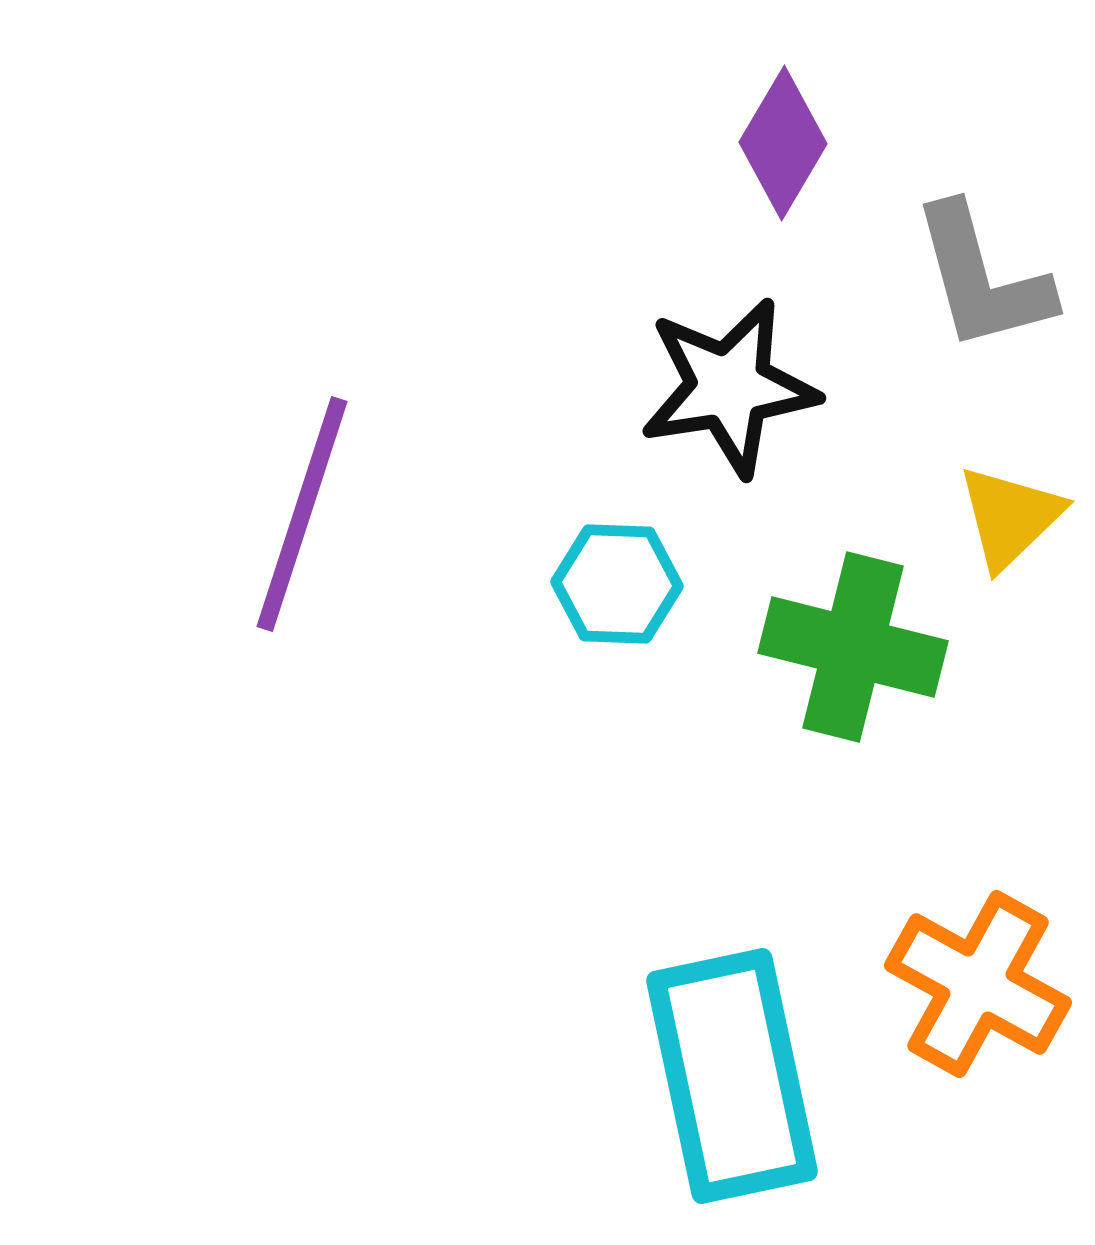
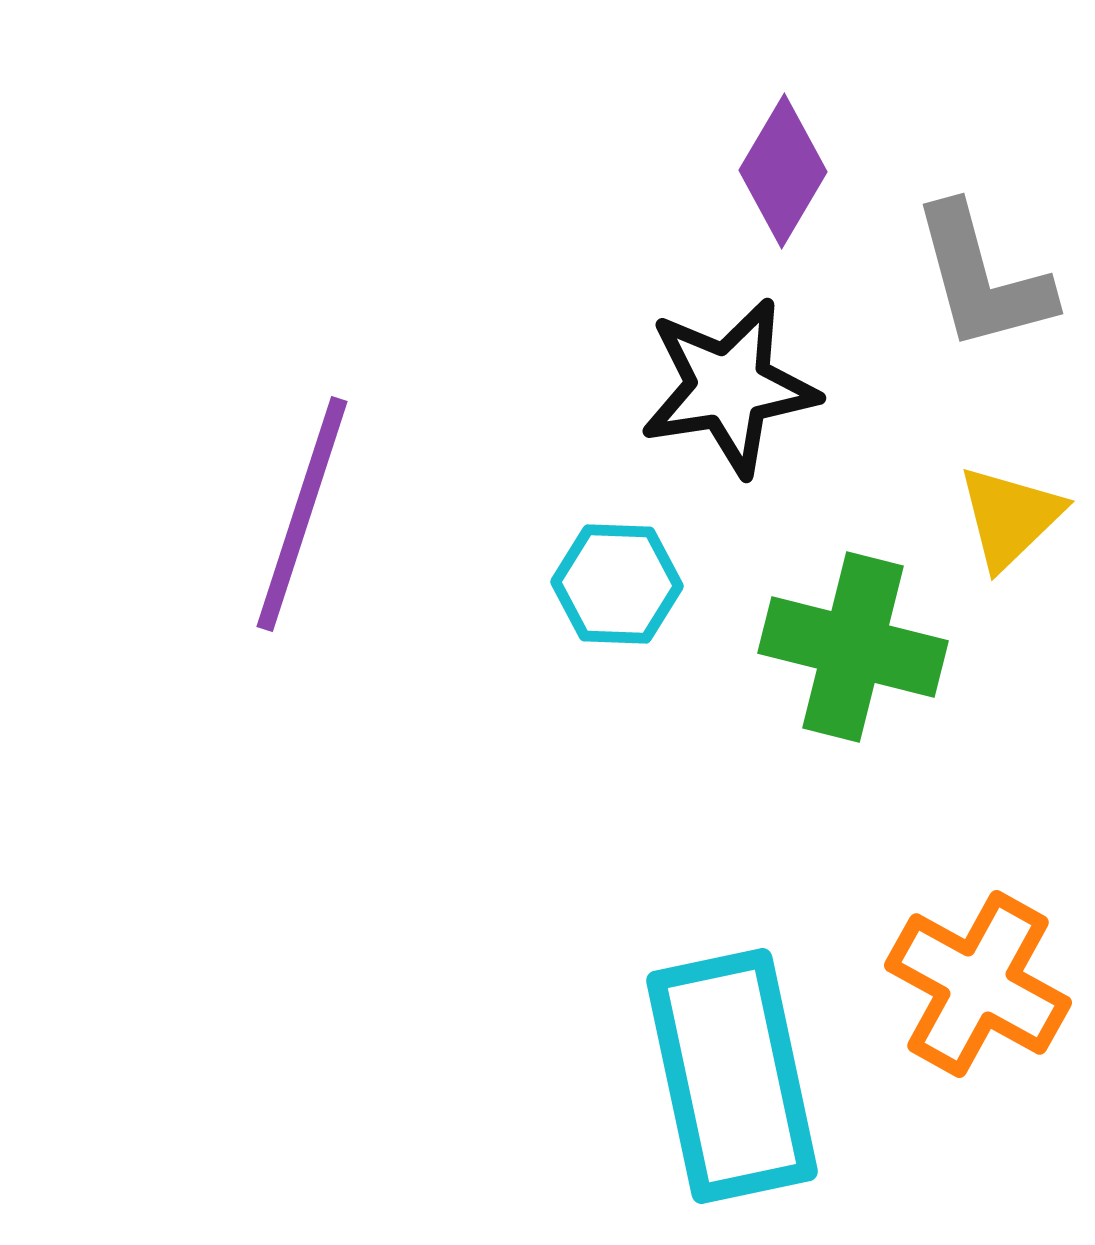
purple diamond: moved 28 px down
